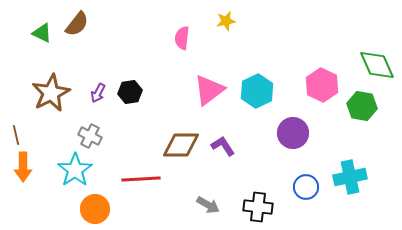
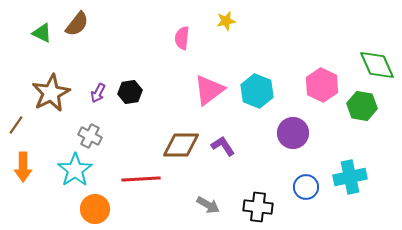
cyan hexagon: rotated 12 degrees counterclockwise
brown line: moved 10 px up; rotated 48 degrees clockwise
